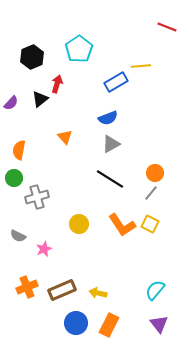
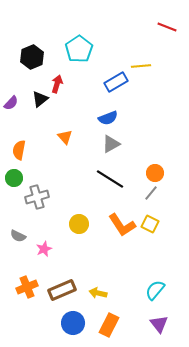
blue circle: moved 3 px left
